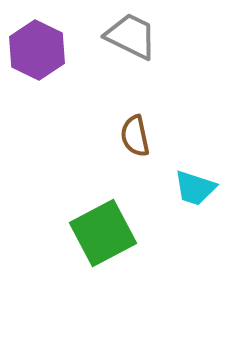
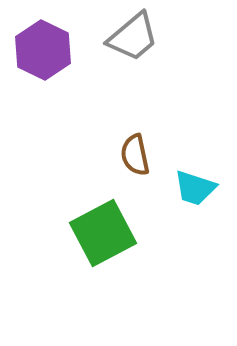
gray trapezoid: moved 2 px right, 1 px down; rotated 114 degrees clockwise
purple hexagon: moved 6 px right
brown semicircle: moved 19 px down
